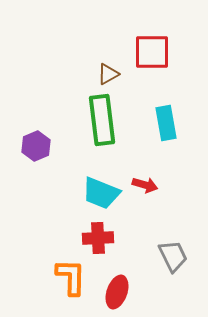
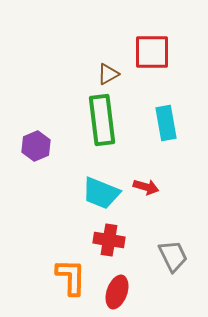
red arrow: moved 1 px right, 2 px down
red cross: moved 11 px right, 2 px down; rotated 12 degrees clockwise
